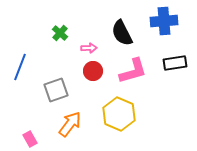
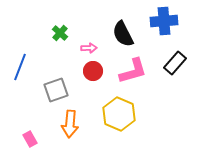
black semicircle: moved 1 px right, 1 px down
black rectangle: rotated 40 degrees counterclockwise
orange arrow: rotated 148 degrees clockwise
